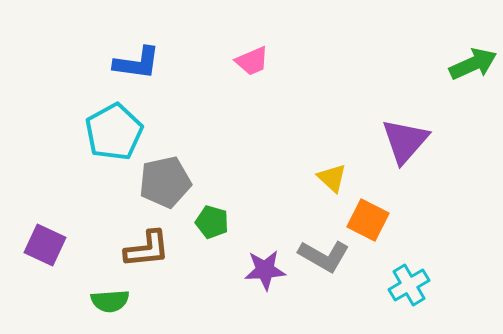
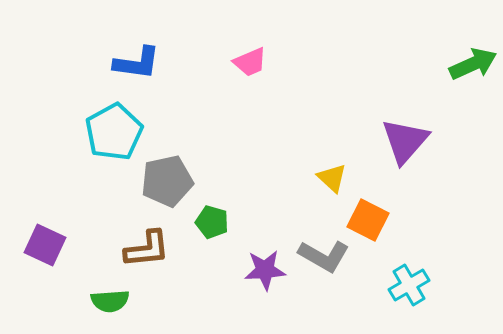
pink trapezoid: moved 2 px left, 1 px down
gray pentagon: moved 2 px right, 1 px up
